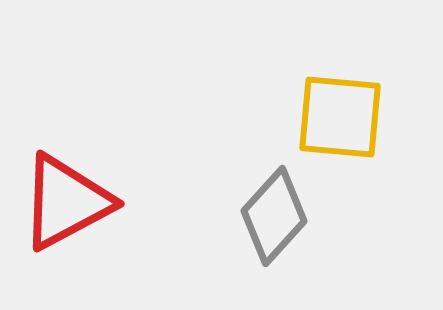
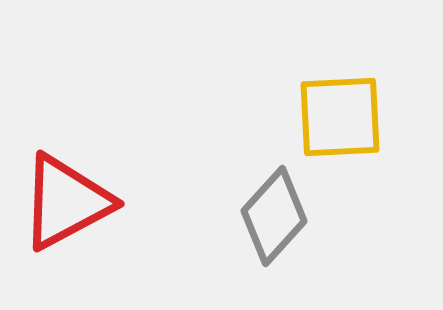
yellow square: rotated 8 degrees counterclockwise
